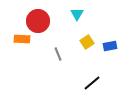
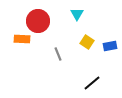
yellow square: rotated 24 degrees counterclockwise
